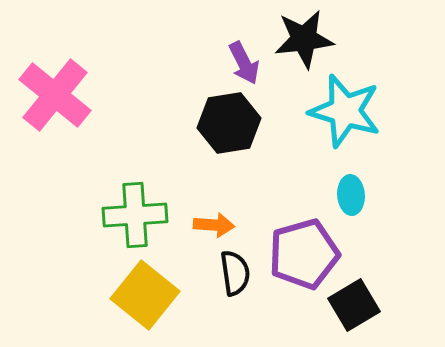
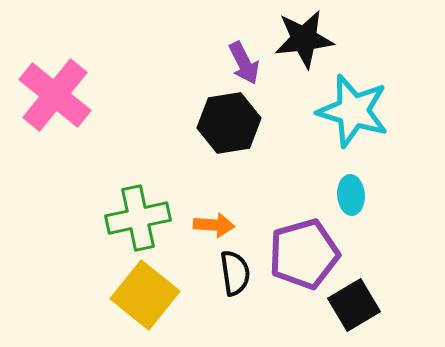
cyan star: moved 8 px right
green cross: moved 3 px right, 3 px down; rotated 8 degrees counterclockwise
